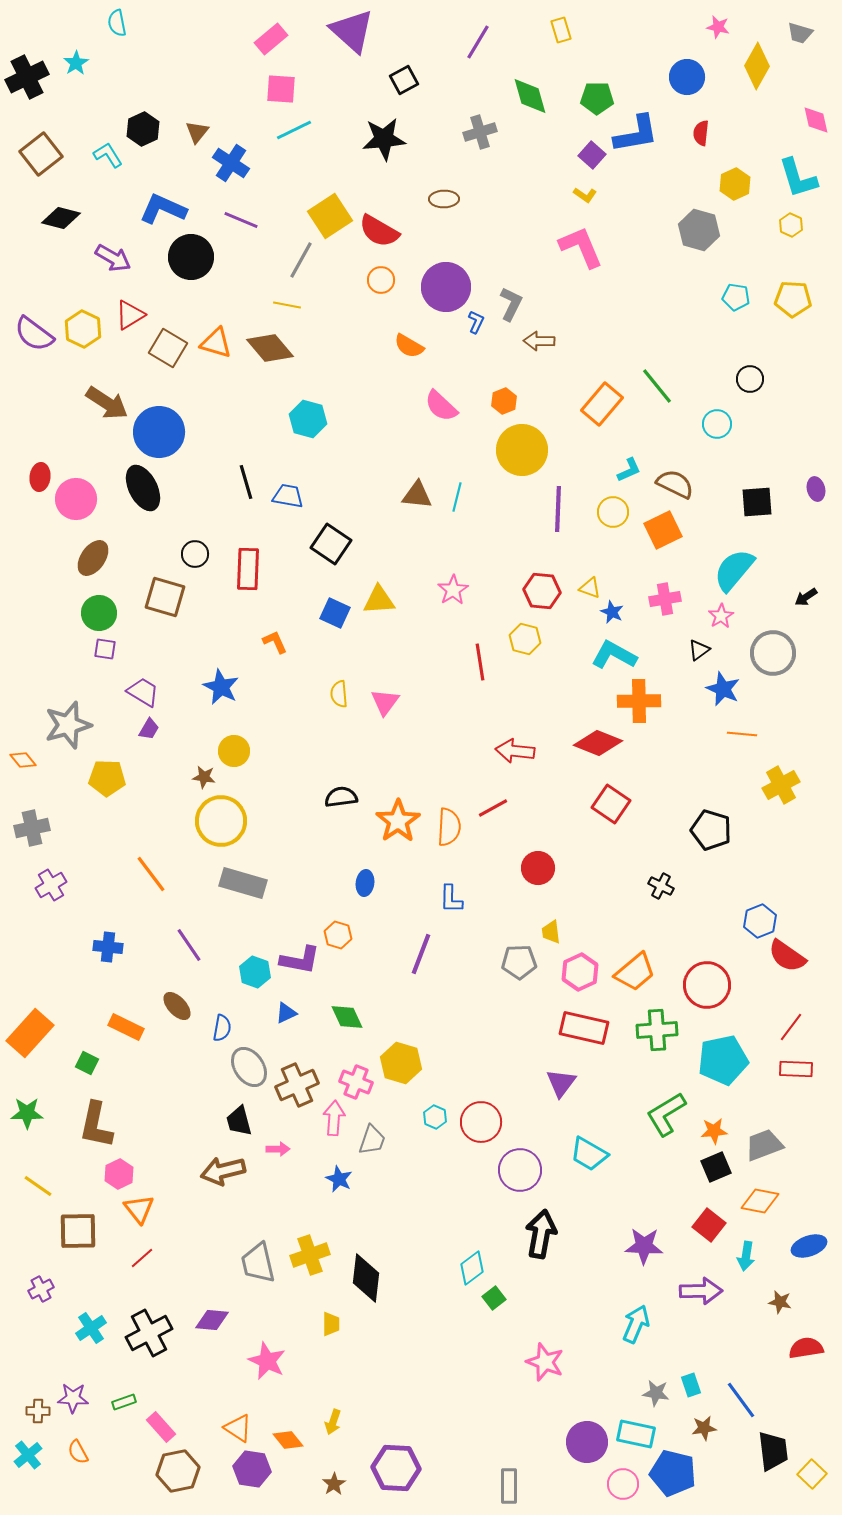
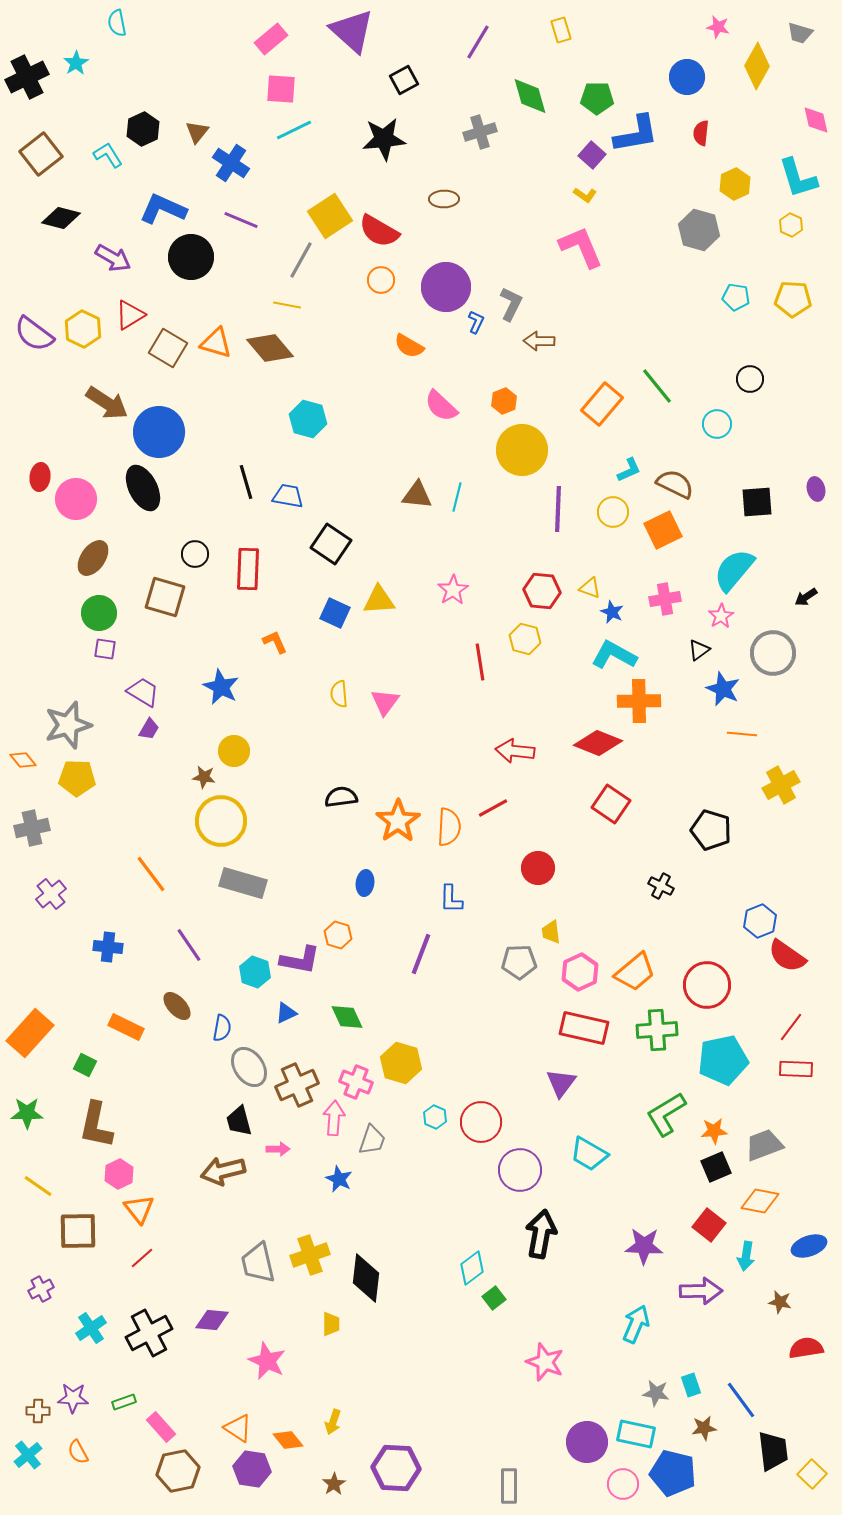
yellow pentagon at (107, 778): moved 30 px left
purple cross at (51, 885): moved 9 px down; rotated 8 degrees counterclockwise
green square at (87, 1063): moved 2 px left, 2 px down
